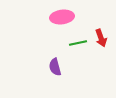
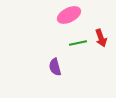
pink ellipse: moved 7 px right, 2 px up; rotated 20 degrees counterclockwise
